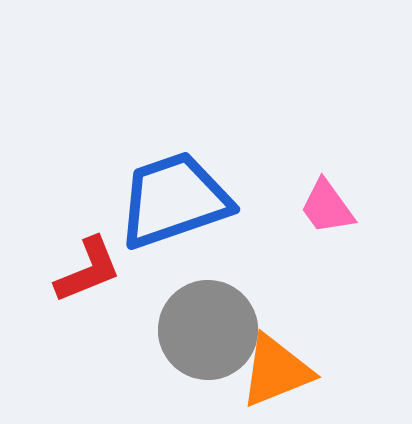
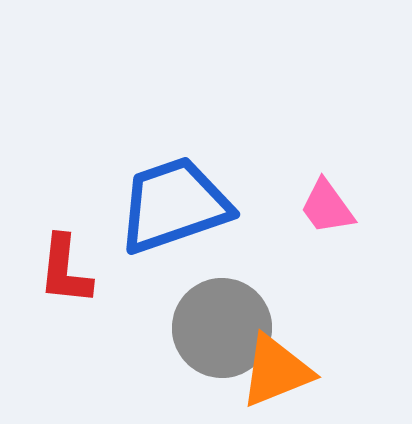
blue trapezoid: moved 5 px down
red L-shape: moved 23 px left; rotated 118 degrees clockwise
gray circle: moved 14 px right, 2 px up
